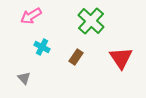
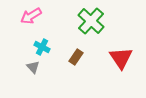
gray triangle: moved 9 px right, 11 px up
